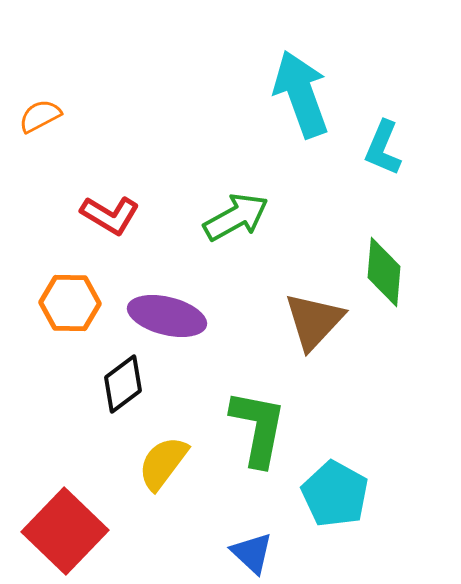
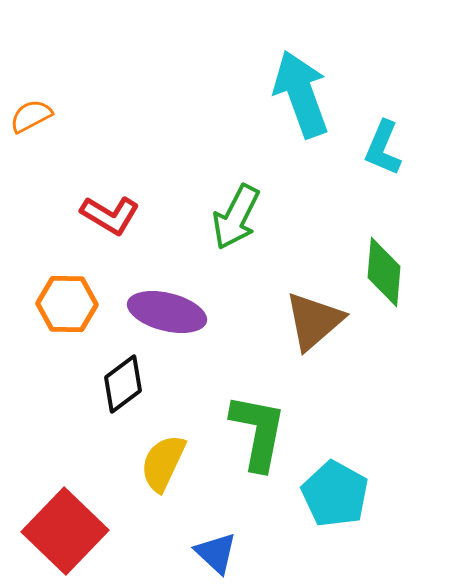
orange semicircle: moved 9 px left
green arrow: rotated 146 degrees clockwise
orange hexagon: moved 3 px left, 1 px down
purple ellipse: moved 4 px up
brown triangle: rotated 6 degrees clockwise
green L-shape: moved 4 px down
yellow semicircle: rotated 12 degrees counterclockwise
blue triangle: moved 36 px left
